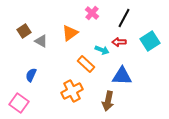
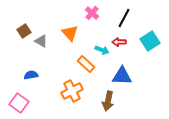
orange triangle: rotated 36 degrees counterclockwise
blue semicircle: rotated 56 degrees clockwise
